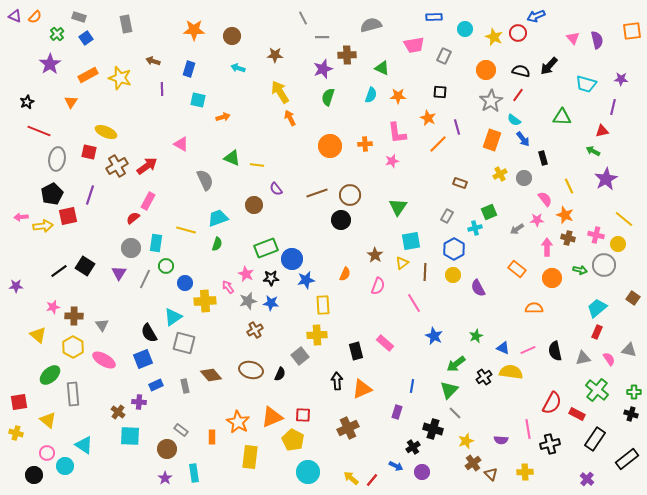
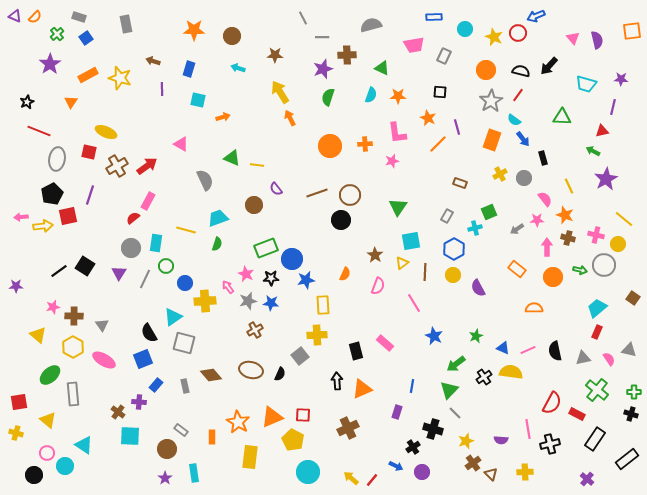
orange circle at (552, 278): moved 1 px right, 1 px up
blue rectangle at (156, 385): rotated 24 degrees counterclockwise
